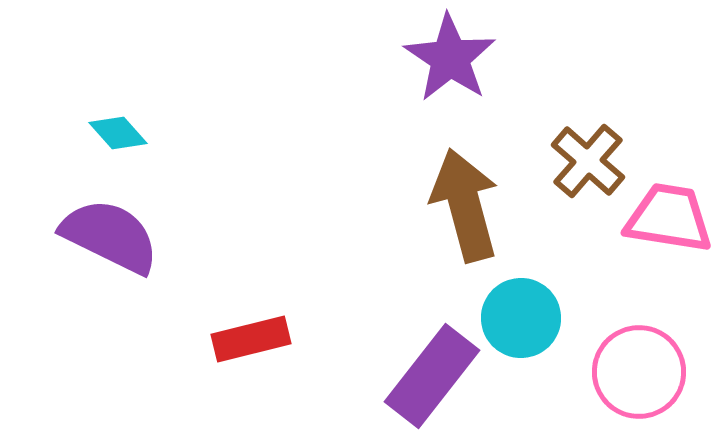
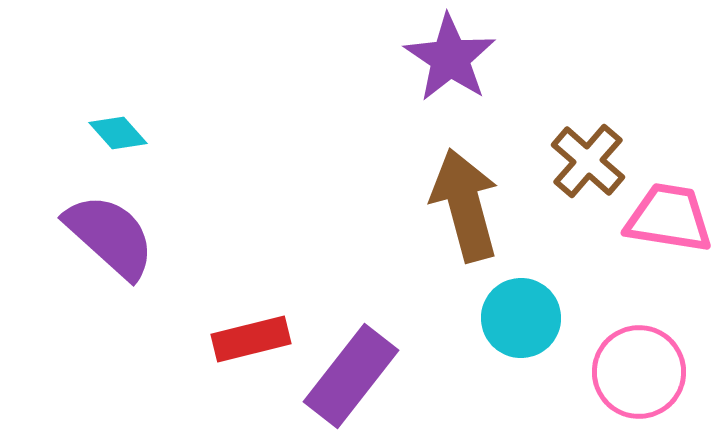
purple semicircle: rotated 16 degrees clockwise
purple rectangle: moved 81 px left
